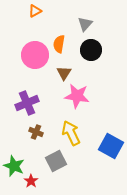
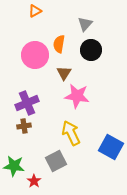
brown cross: moved 12 px left, 6 px up; rotated 32 degrees counterclockwise
blue square: moved 1 px down
green star: rotated 15 degrees counterclockwise
red star: moved 3 px right
